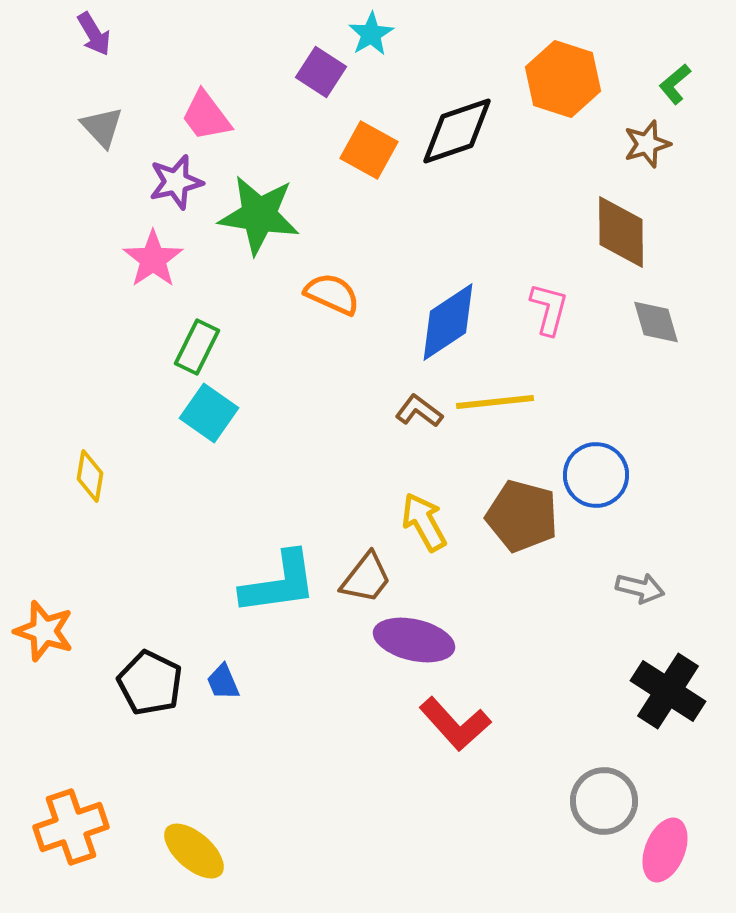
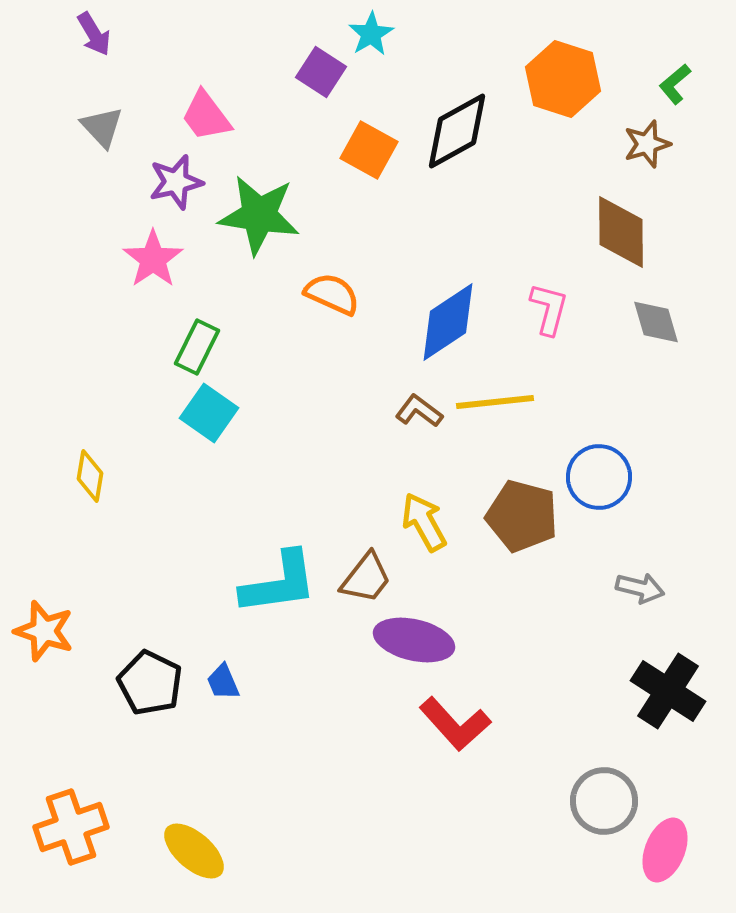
black diamond: rotated 10 degrees counterclockwise
blue circle: moved 3 px right, 2 px down
